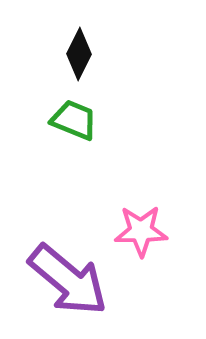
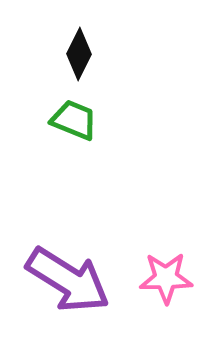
pink star: moved 25 px right, 47 px down
purple arrow: rotated 8 degrees counterclockwise
